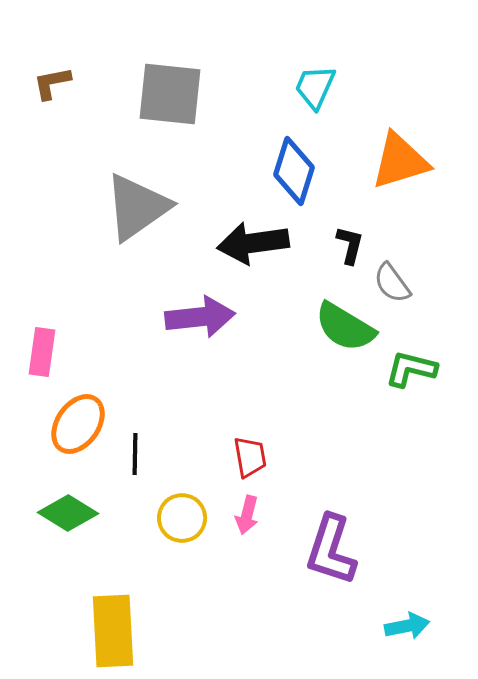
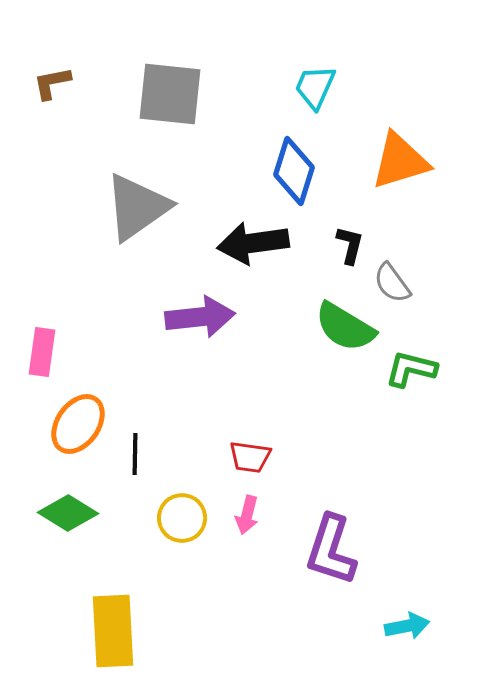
red trapezoid: rotated 108 degrees clockwise
